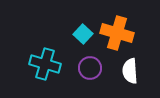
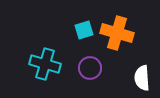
cyan square: moved 1 px right, 4 px up; rotated 30 degrees clockwise
white semicircle: moved 12 px right, 7 px down
